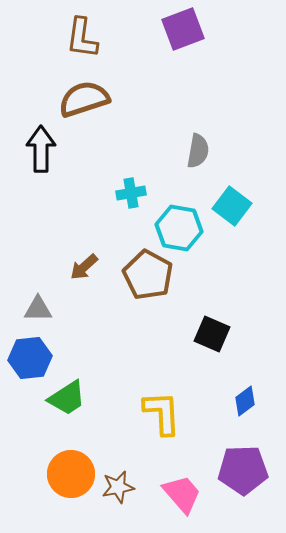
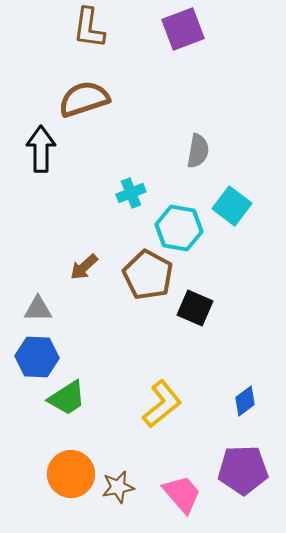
brown L-shape: moved 7 px right, 10 px up
cyan cross: rotated 12 degrees counterclockwise
black square: moved 17 px left, 26 px up
blue hexagon: moved 7 px right, 1 px up; rotated 9 degrees clockwise
yellow L-shape: moved 9 px up; rotated 54 degrees clockwise
